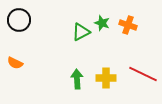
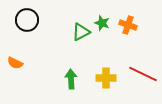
black circle: moved 8 px right
green arrow: moved 6 px left
